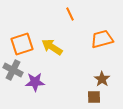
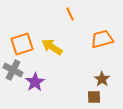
purple star: rotated 30 degrees counterclockwise
